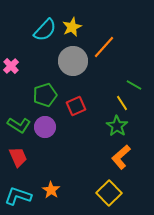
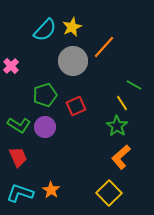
cyan L-shape: moved 2 px right, 3 px up
